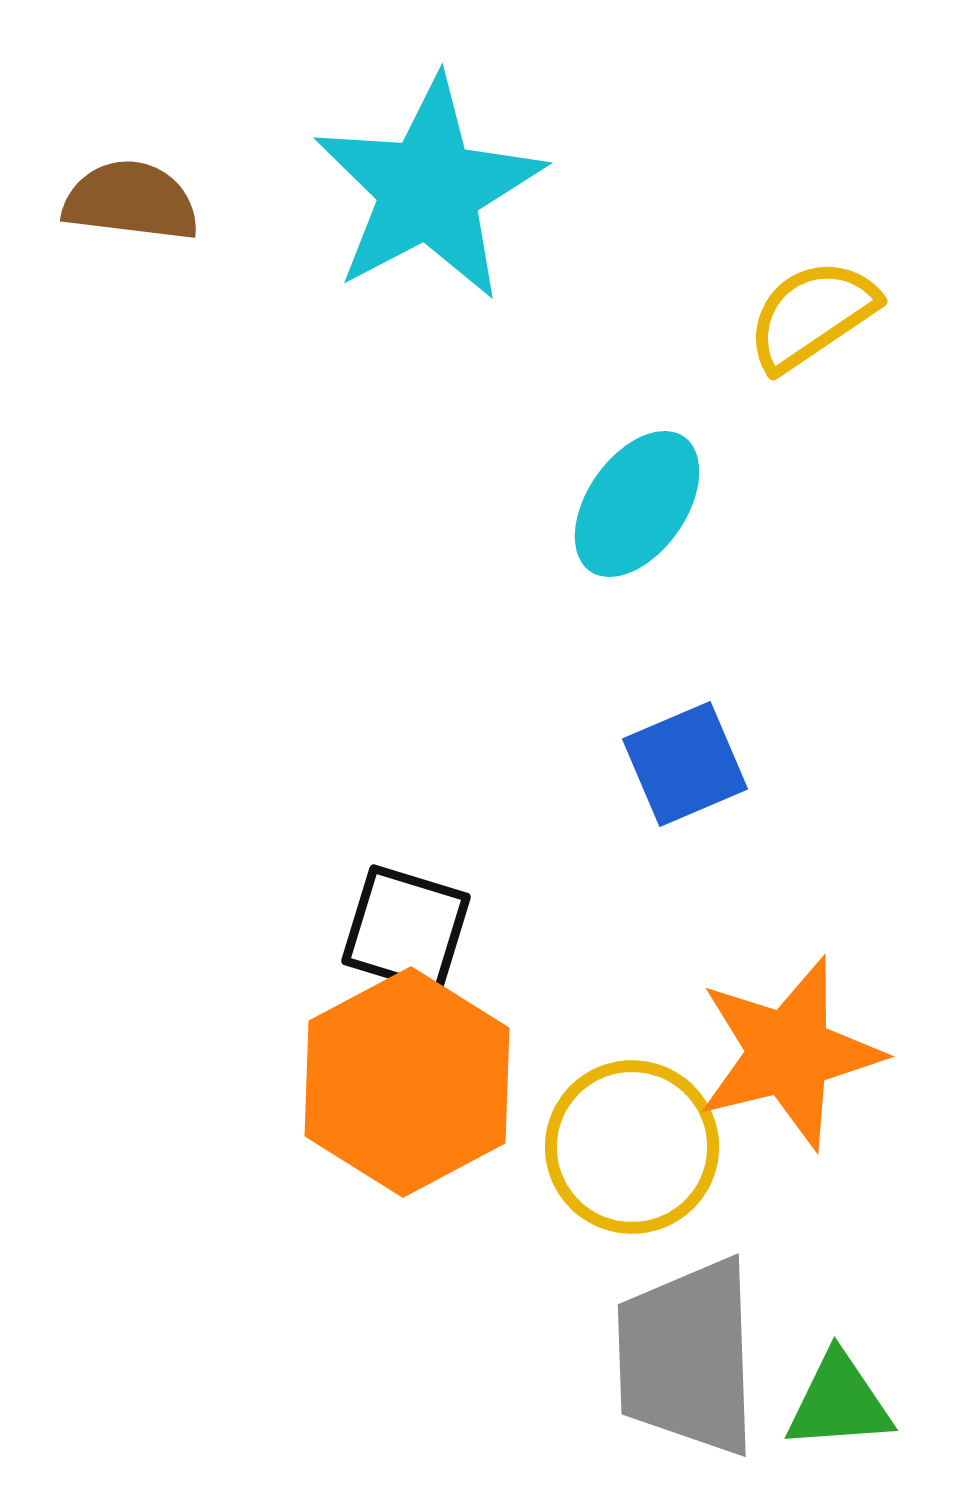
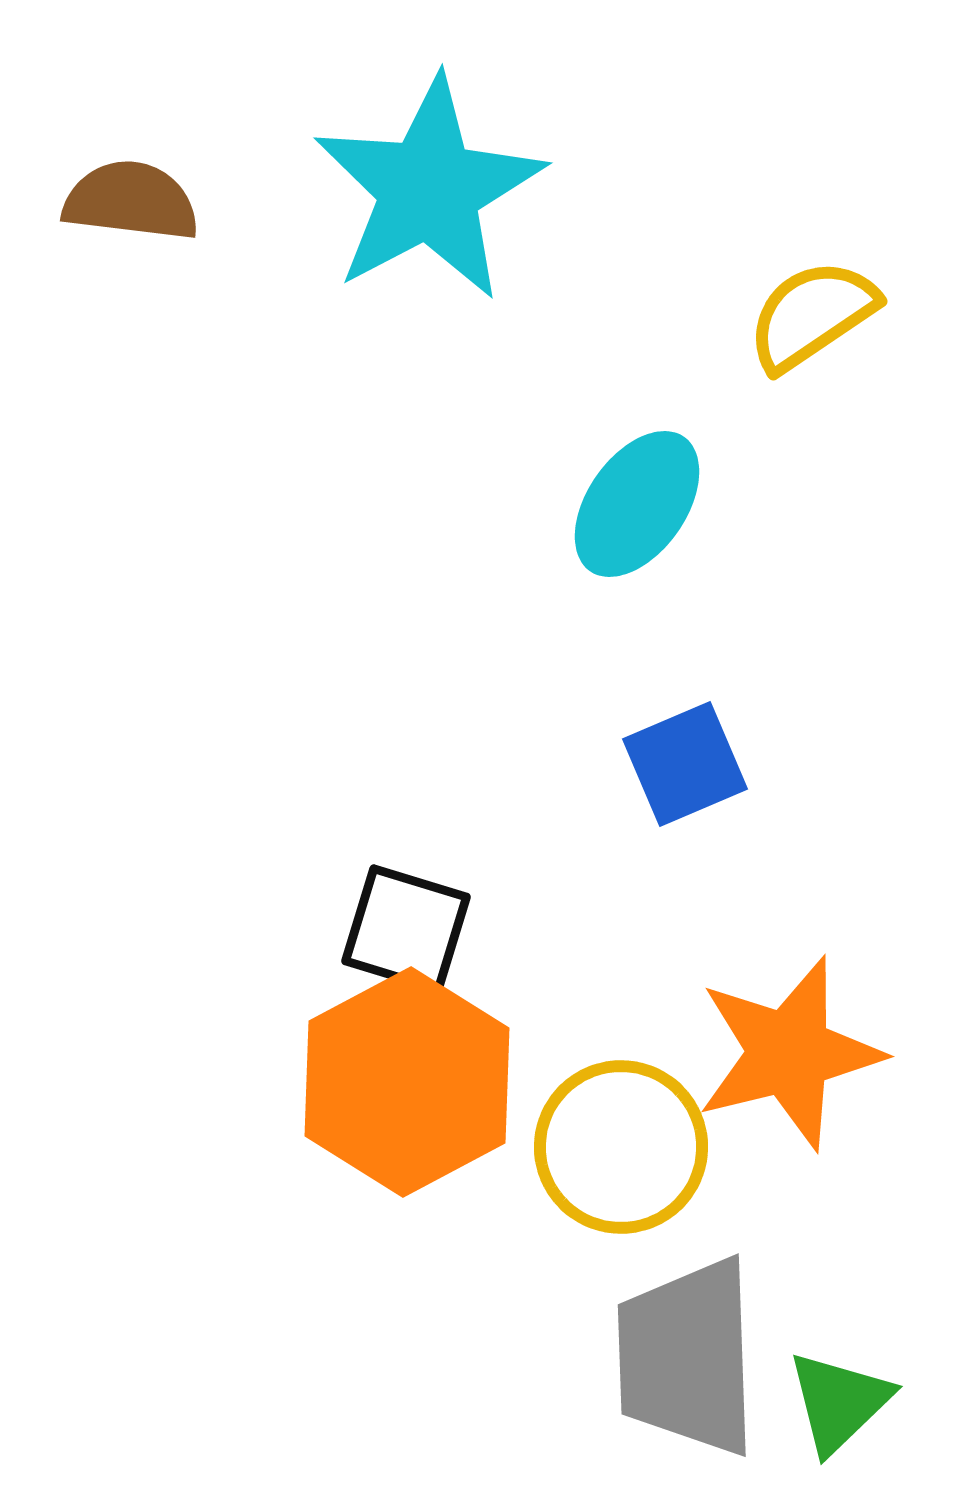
yellow circle: moved 11 px left
green triangle: rotated 40 degrees counterclockwise
